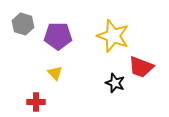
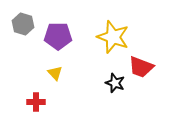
yellow star: moved 1 px down
